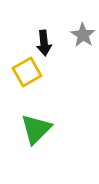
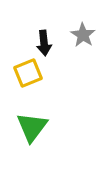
yellow square: moved 1 px right, 1 px down; rotated 8 degrees clockwise
green triangle: moved 4 px left, 2 px up; rotated 8 degrees counterclockwise
